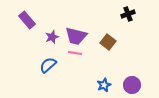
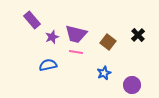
black cross: moved 10 px right, 21 px down; rotated 24 degrees counterclockwise
purple rectangle: moved 5 px right
purple trapezoid: moved 2 px up
pink line: moved 1 px right, 1 px up
blue semicircle: rotated 30 degrees clockwise
blue star: moved 12 px up
